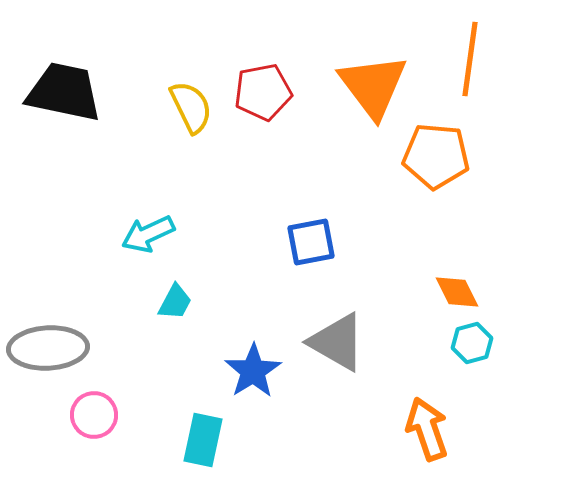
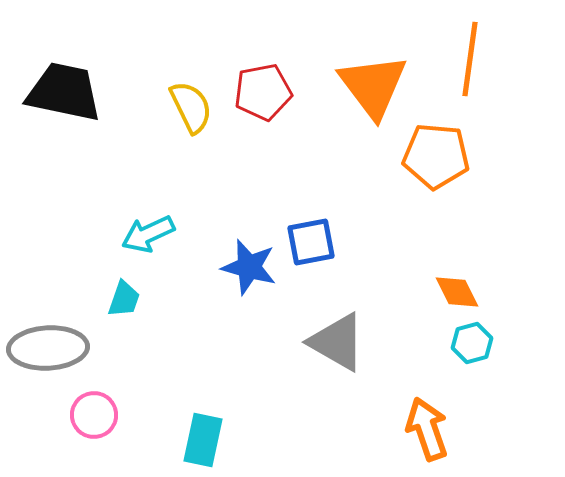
cyan trapezoid: moved 51 px left, 3 px up; rotated 9 degrees counterclockwise
blue star: moved 4 px left, 104 px up; rotated 24 degrees counterclockwise
